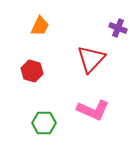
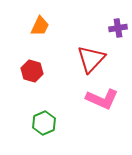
purple cross: rotated 30 degrees counterclockwise
pink L-shape: moved 9 px right, 11 px up
green hexagon: rotated 25 degrees counterclockwise
